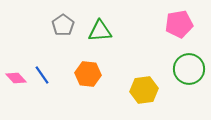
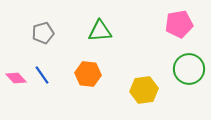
gray pentagon: moved 20 px left, 8 px down; rotated 20 degrees clockwise
